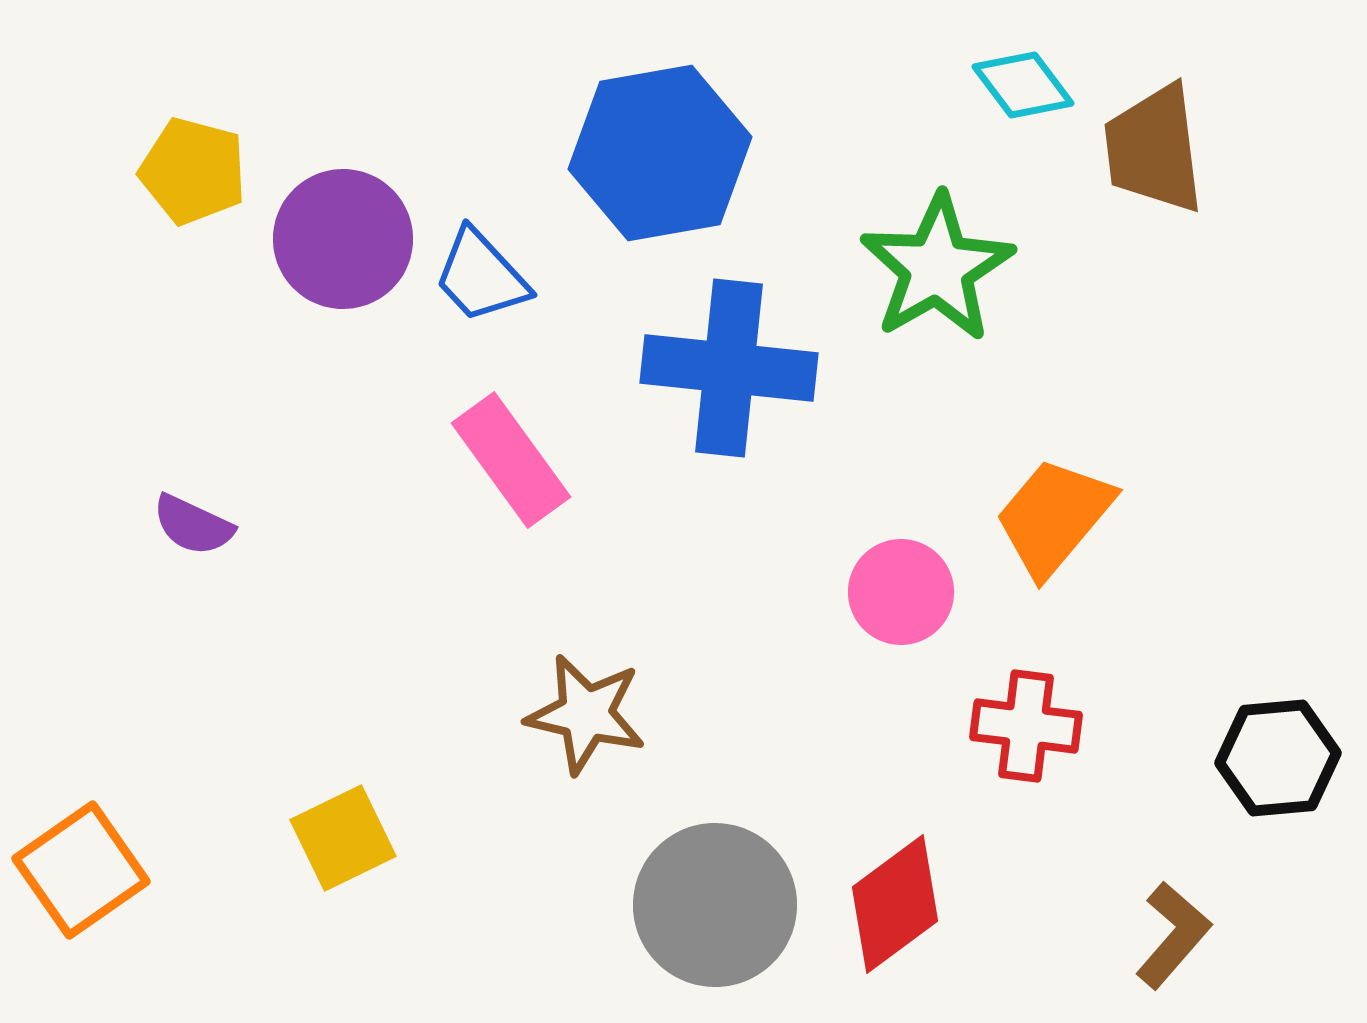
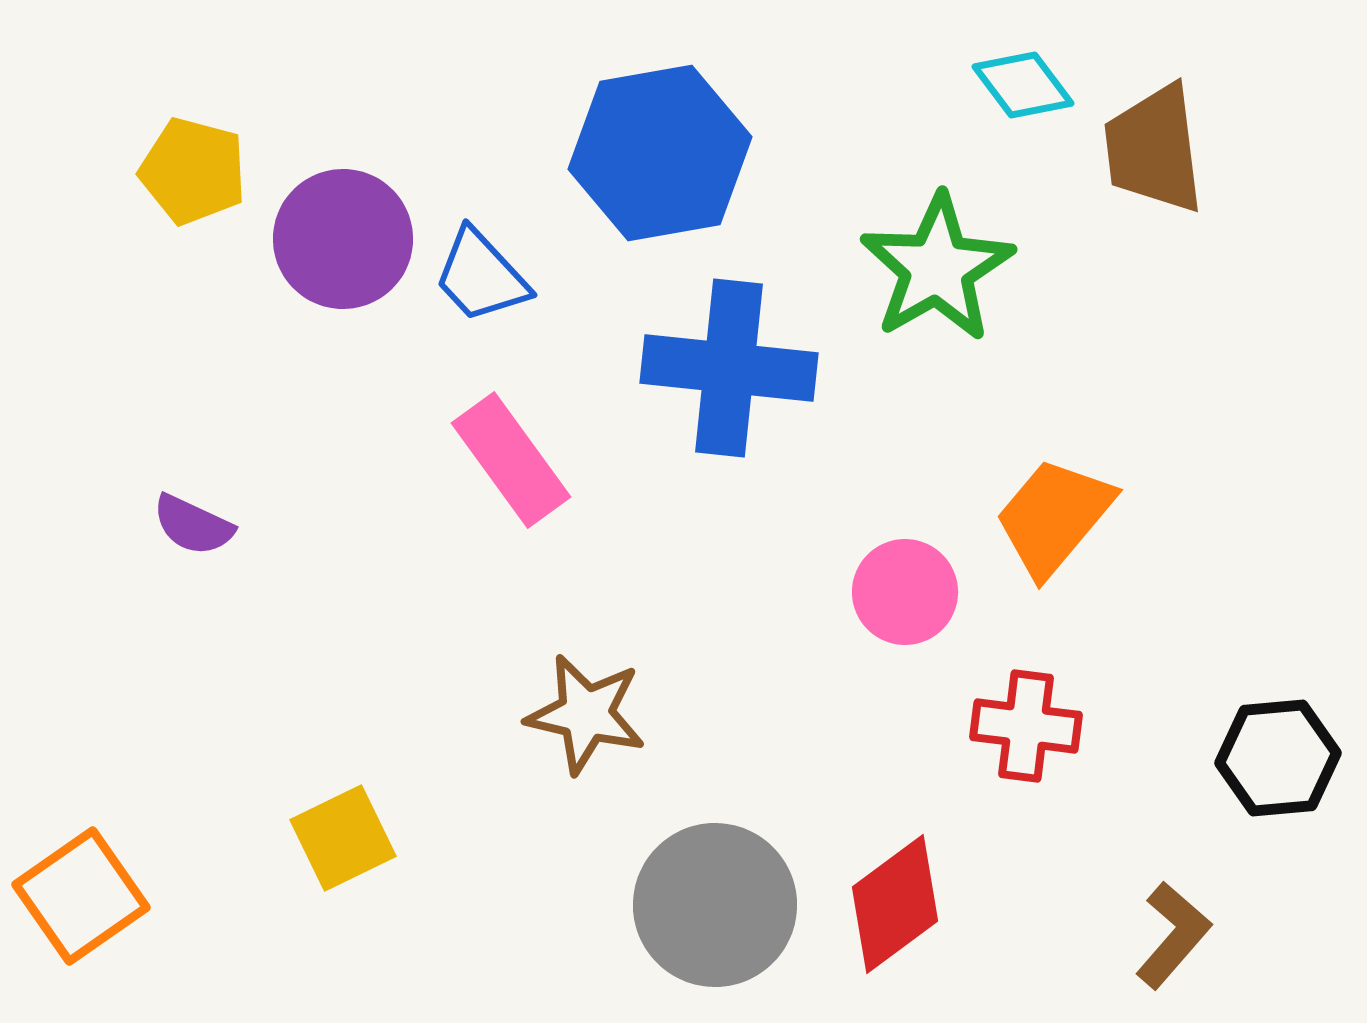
pink circle: moved 4 px right
orange square: moved 26 px down
